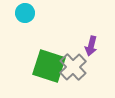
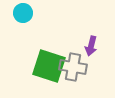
cyan circle: moved 2 px left
gray cross: rotated 36 degrees counterclockwise
